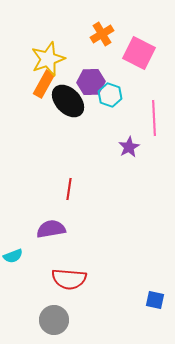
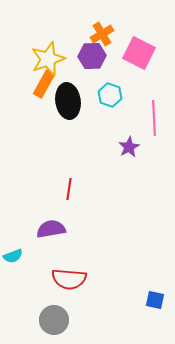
purple hexagon: moved 1 px right, 26 px up
black ellipse: rotated 36 degrees clockwise
